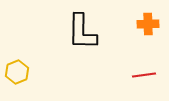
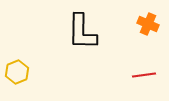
orange cross: rotated 25 degrees clockwise
